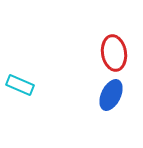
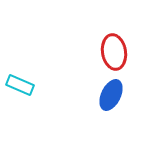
red ellipse: moved 1 px up
